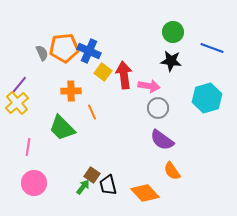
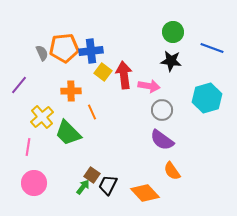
blue cross: moved 2 px right; rotated 30 degrees counterclockwise
yellow cross: moved 25 px right, 14 px down
gray circle: moved 4 px right, 2 px down
green trapezoid: moved 6 px right, 5 px down
black trapezoid: rotated 40 degrees clockwise
